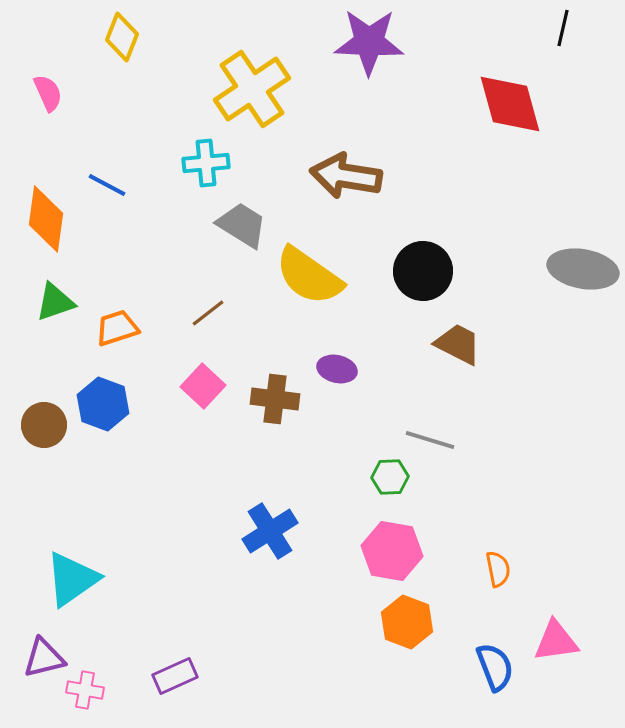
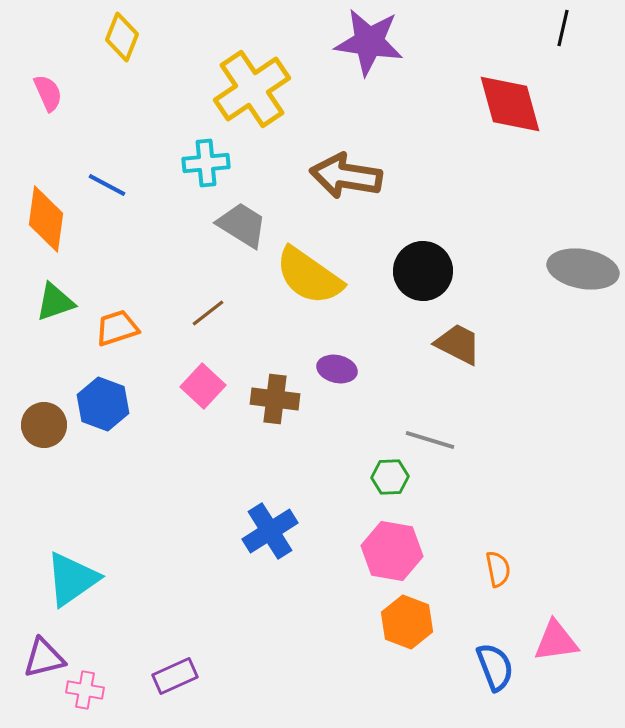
purple star: rotated 6 degrees clockwise
